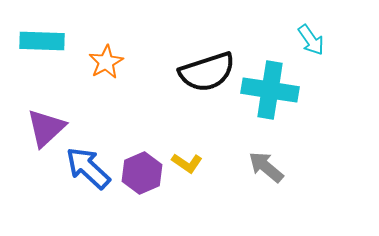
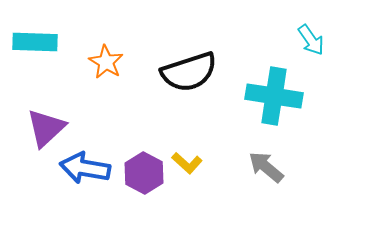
cyan rectangle: moved 7 px left, 1 px down
orange star: rotated 12 degrees counterclockwise
black semicircle: moved 18 px left
cyan cross: moved 4 px right, 6 px down
yellow L-shape: rotated 8 degrees clockwise
blue arrow: moved 3 px left; rotated 33 degrees counterclockwise
purple hexagon: moved 2 px right; rotated 9 degrees counterclockwise
